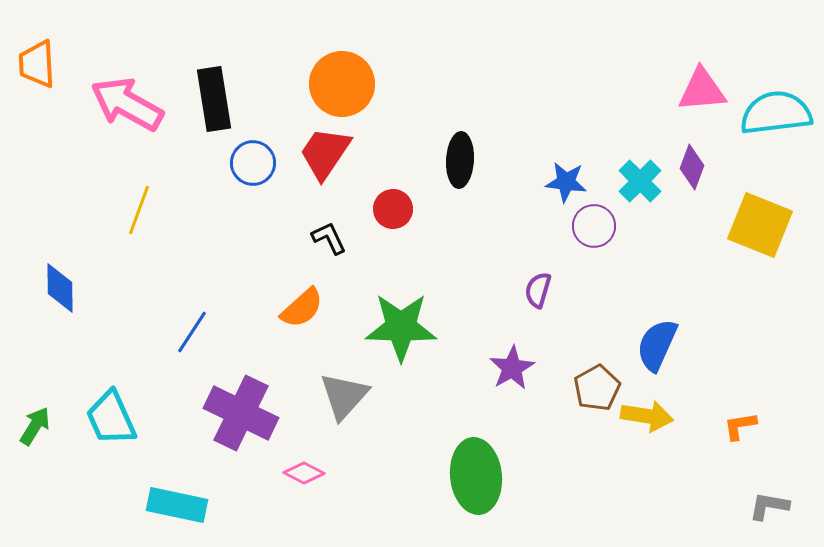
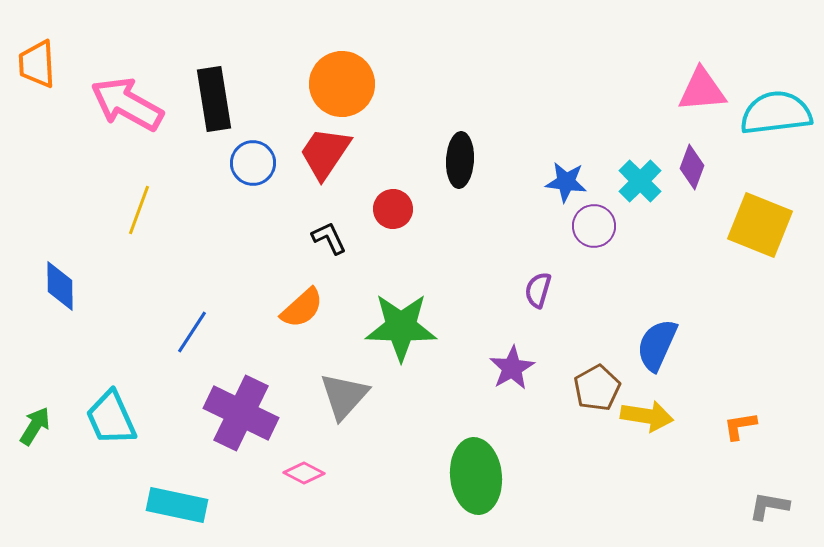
blue diamond: moved 2 px up
